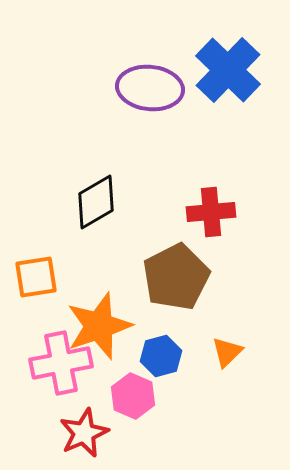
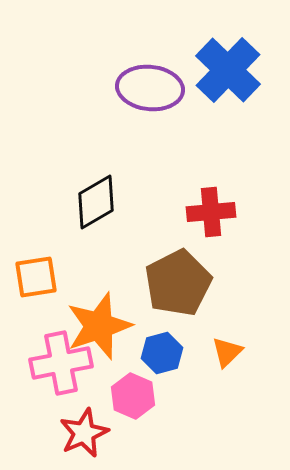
brown pentagon: moved 2 px right, 6 px down
blue hexagon: moved 1 px right, 3 px up
